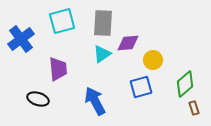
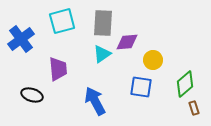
purple diamond: moved 1 px left, 1 px up
blue square: rotated 25 degrees clockwise
black ellipse: moved 6 px left, 4 px up
